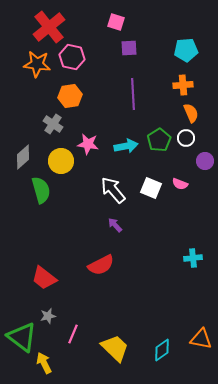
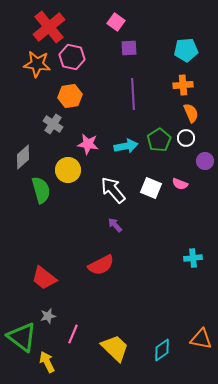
pink square: rotated 18 degrees clockwise
yellow circle: moved 7 px right, 9 px down
yellow arrow: moved 3 px right, 1 px up
